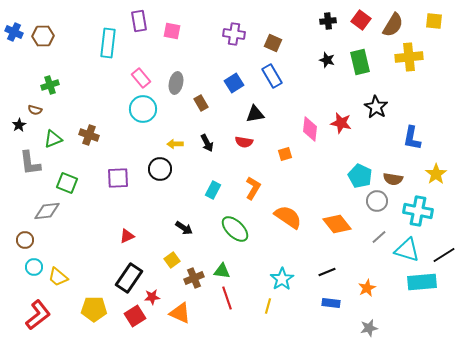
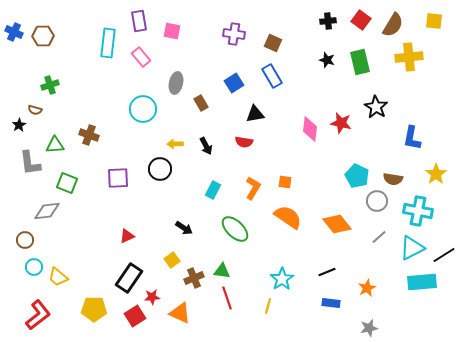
pink rectangle at (141, 78): moved 21 px up
green triangle at (53, 139): moved 2 px right, 6 px down; rotated 18 degrees clockwise
black arrow at (207, 143): moved 1 px left, 3 px down
orange square at (285, 154): moved 28 px down; rotated 24 degrees clockwise
cyan pentagon at (360, 176): moved 3 px left
cyan triangle at (407, 250): moved 5 px right, 2 px up; rotated 44 degrees counterclockwise
